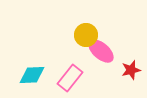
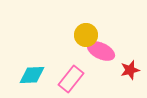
pink ellipse: rotated 16 degrees counterclockwise
red star: moved 1 px left
pink rectangle: moved 1 px right, 1 px down
